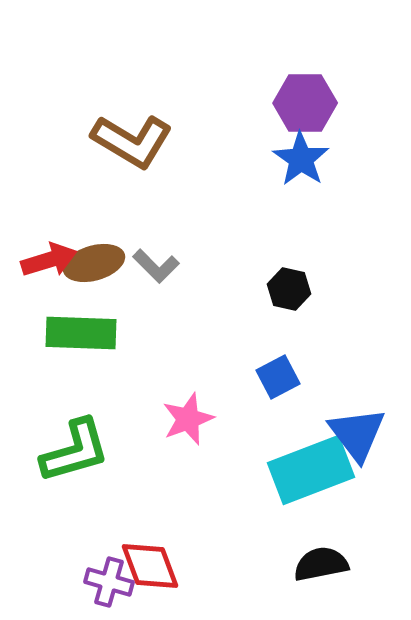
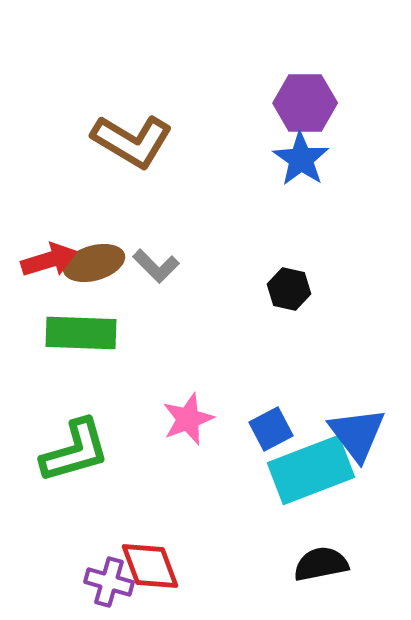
blue square: moved 7 px left, 52 px down
